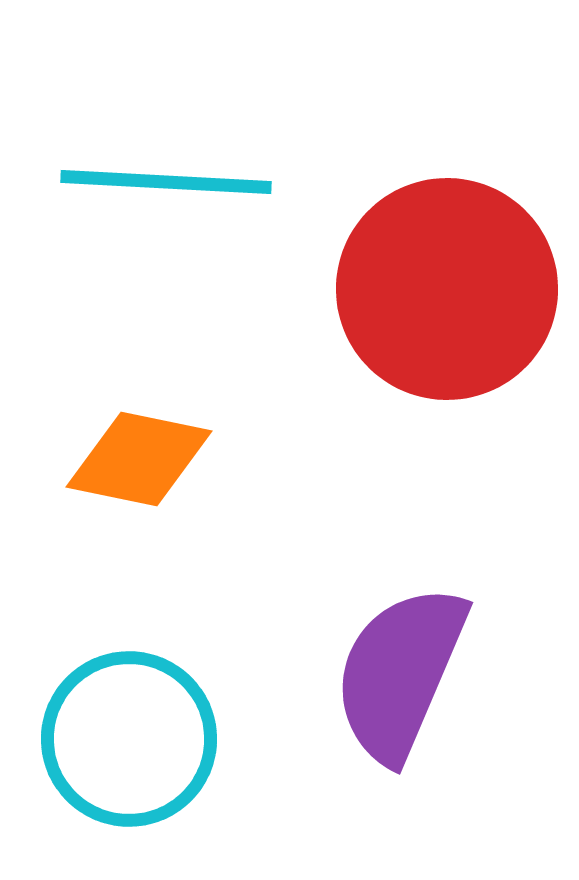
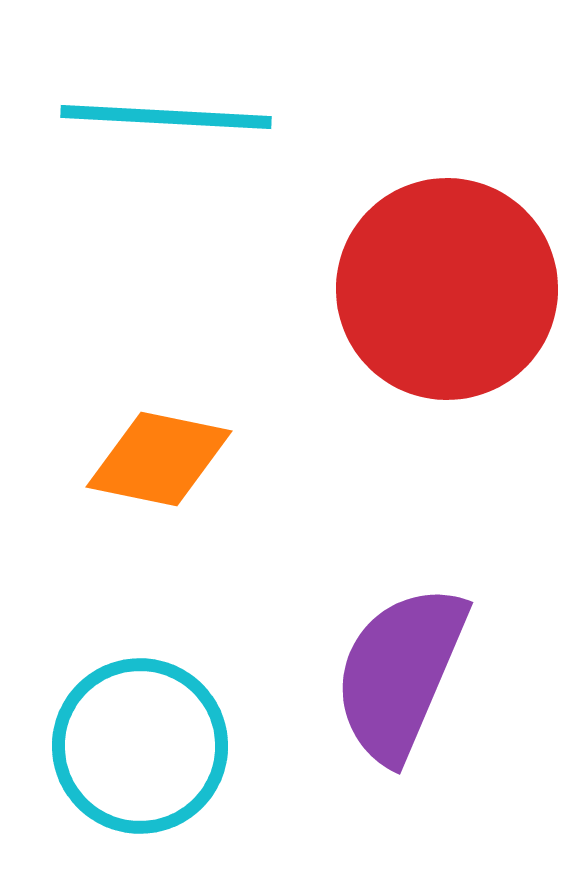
cyan line: moved 65 px up
orange diamond: moved 20 px right
cyan circle: moved 11 px right, 7 px down
